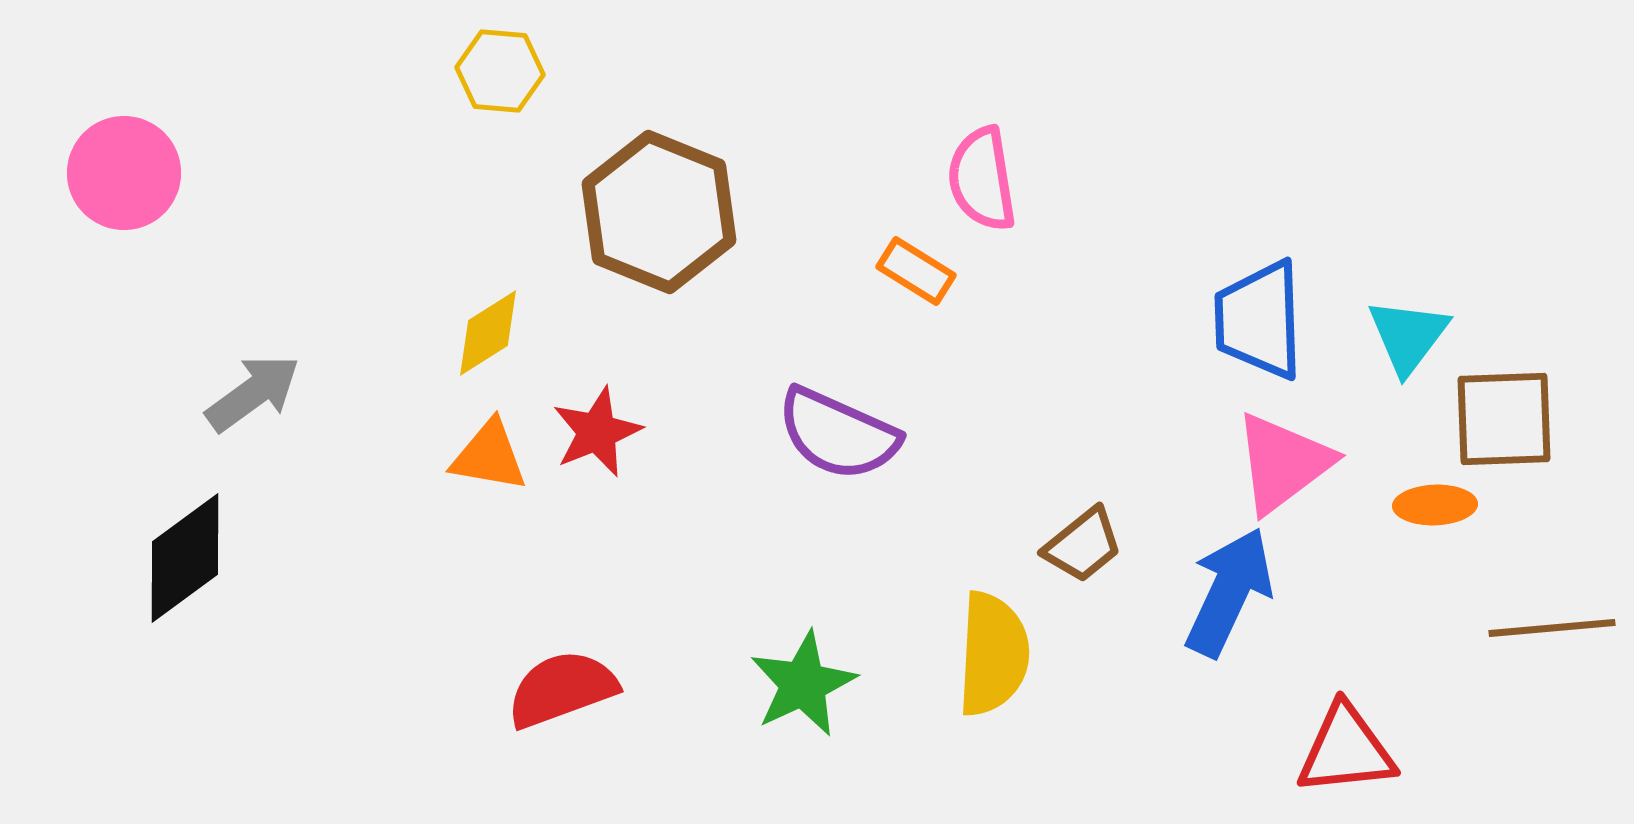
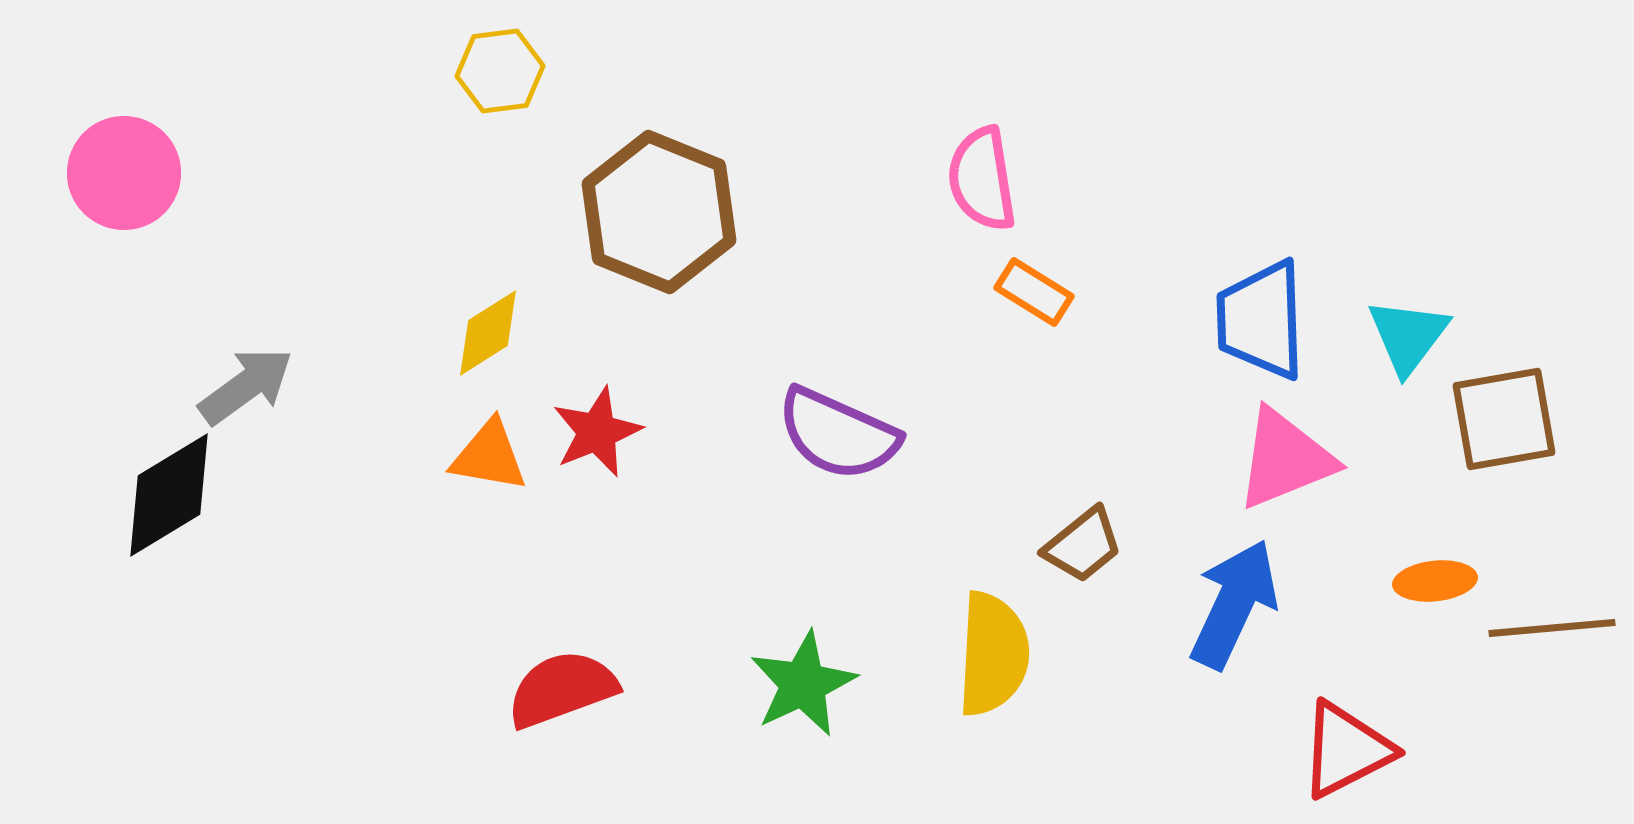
yellow hexagon: rotated 12 degrees counterclockwise
orange rectangle: moved 118 px right, 21 px down
blue trapezoid: moved 2 px right
gray arrow: moved 7 px left, 7 px up
brown square: rotated 8 degrees counterclockwise
pink triangle: moved 2 px right, 4 px up; rotated 15 degrees clockwise
orange ellipse: moved 76 px down; rotated 4 degrees counterclockwise
black diamond: moved 16 px left, 63 px up; rotated 5 degrees clockwise
blue arrow: moved 5 px right, 12 px down
red triangle: rotated 21 degrees counterclockwise
